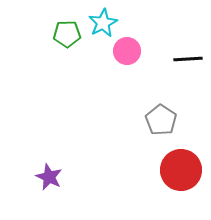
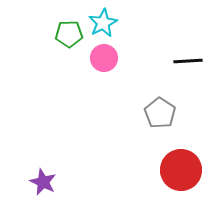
green pentagon: moved 2 px right
pink circle: moved 23 px left, 7 px down
black line: moved 2 px down
gray pentagon: moved 1 px left, 7 px up
purple star: moved 6 px left, 5 px down
